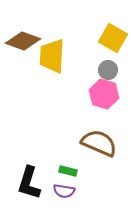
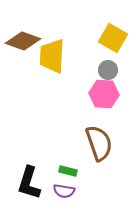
pink hexagon: rotated 12 degrees counterclockwise
brown semicircle: rotated 48 degrees clockwise
